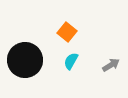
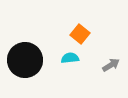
orange square: moved 13 px right, 2 px down
cyan semicircle: moved 1 px left, 3 px up; rotated 54 degrees clockwise
